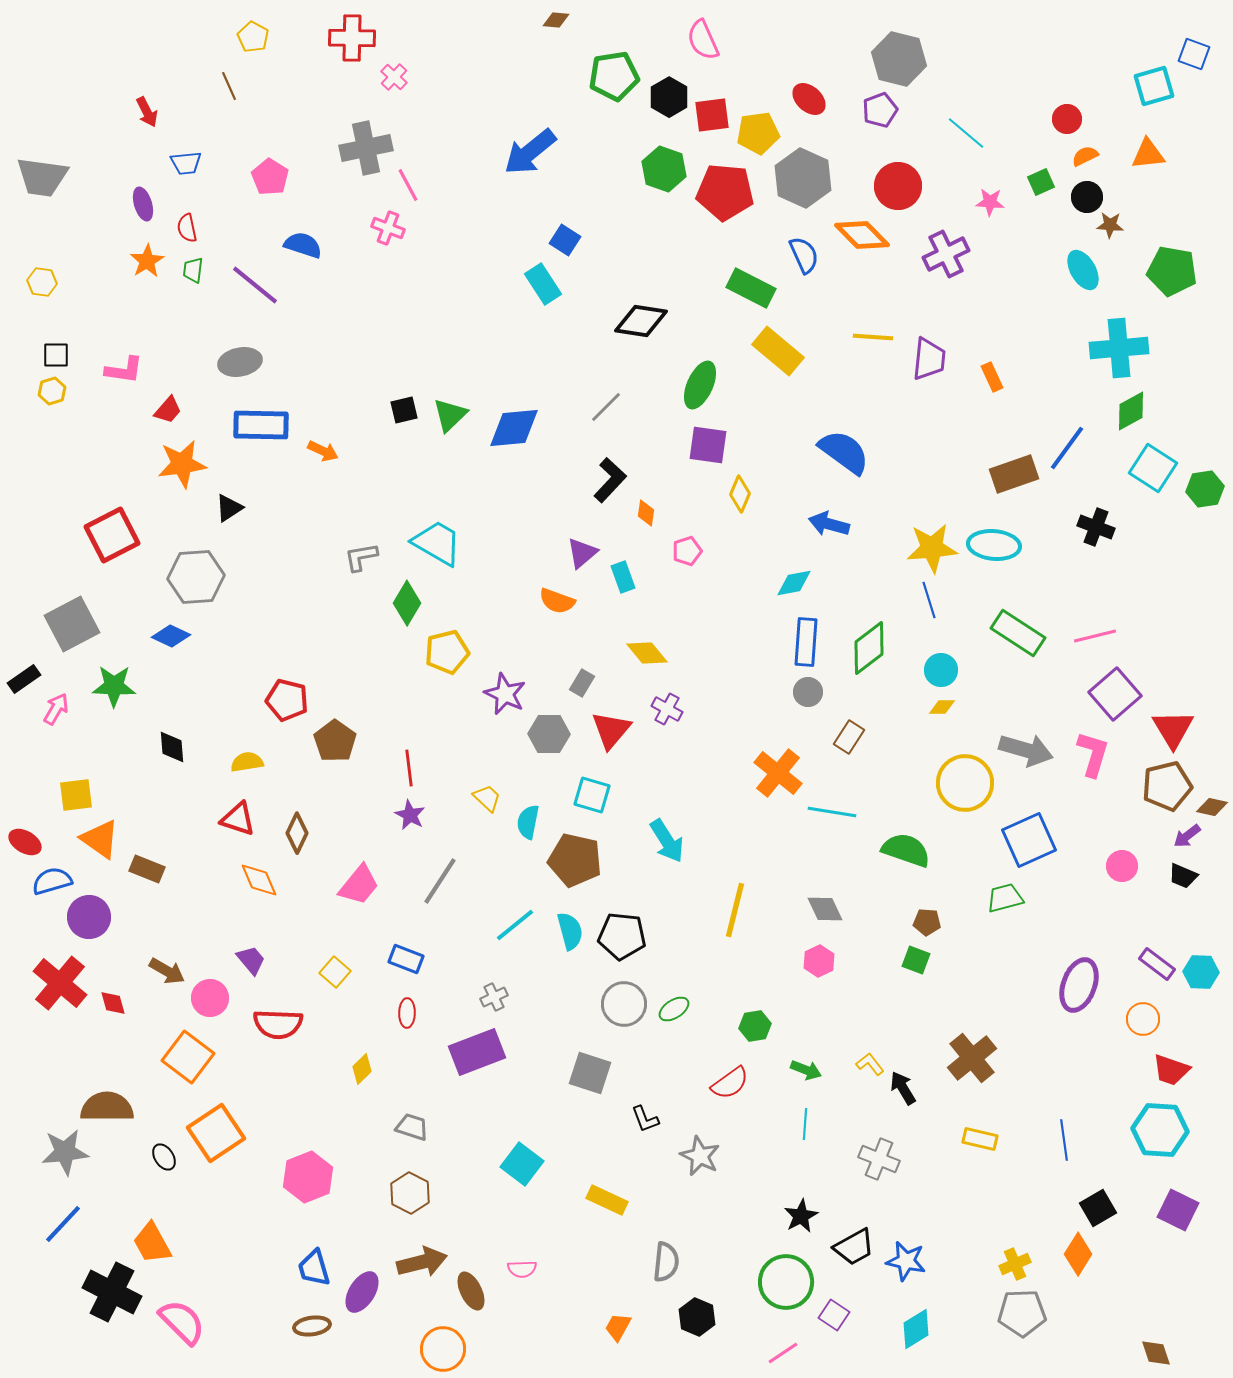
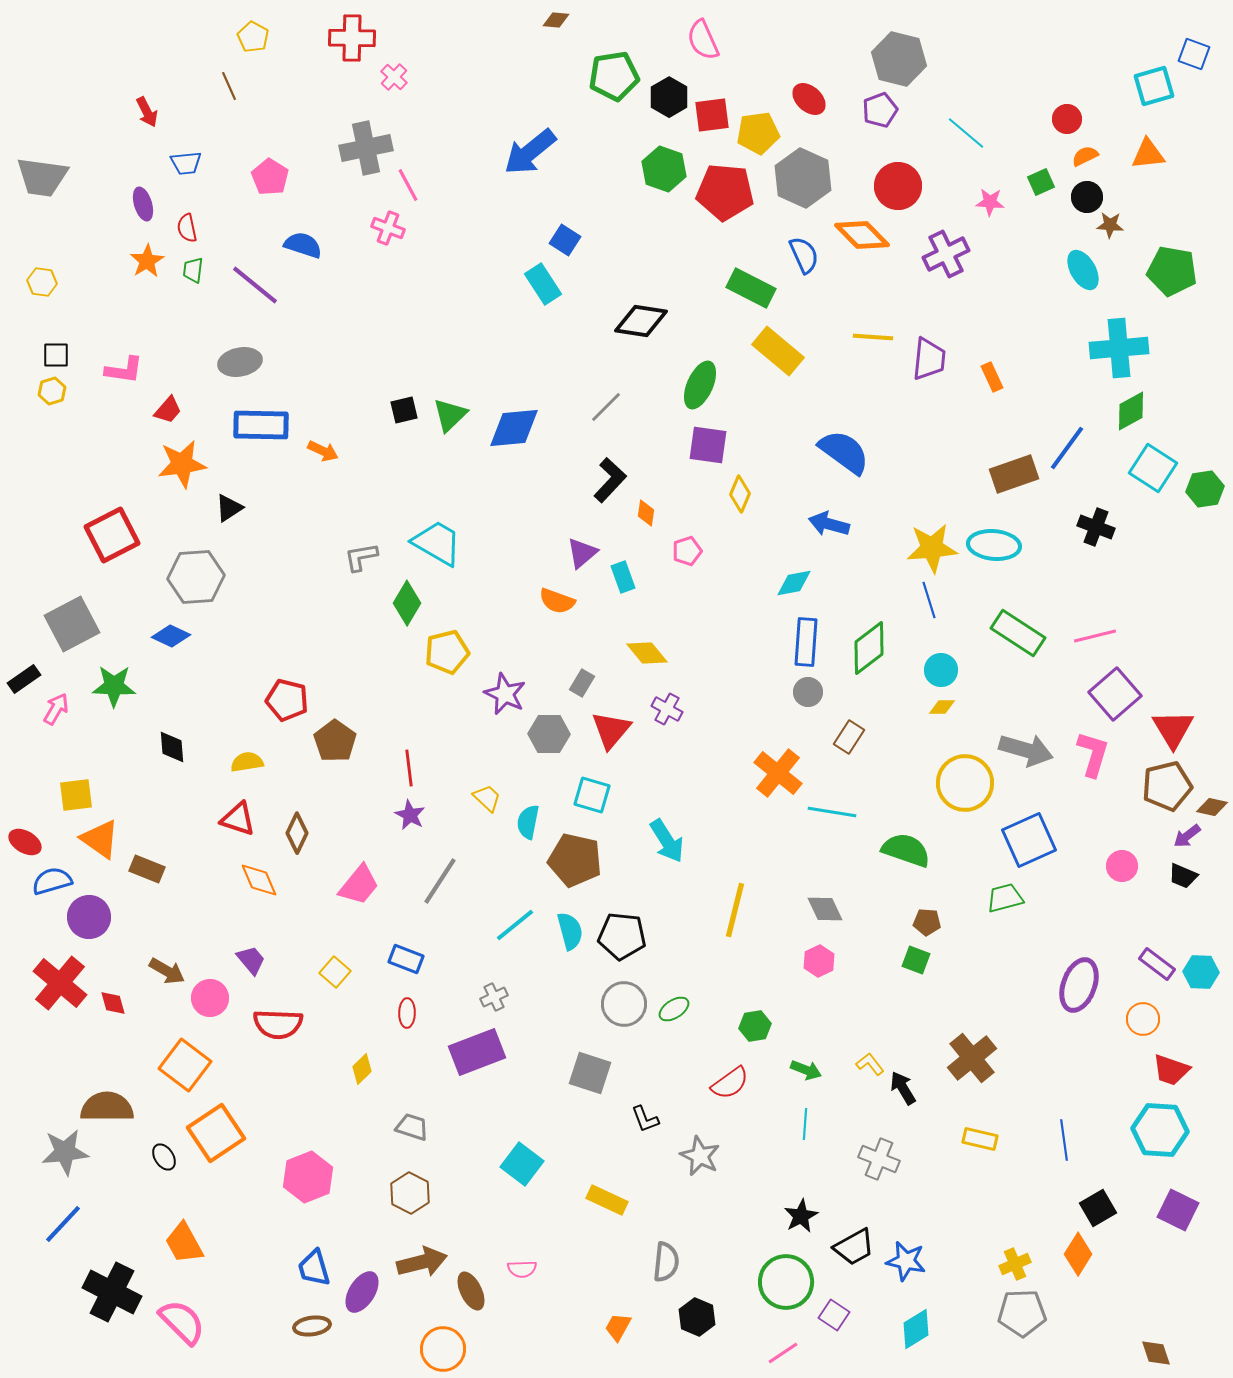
orange square at (188, 1057): moved 3 px left, 8 px down
orange trapezoid at (152, 1243): moved 32 px right
